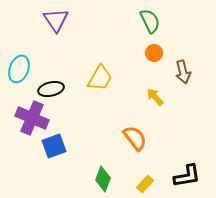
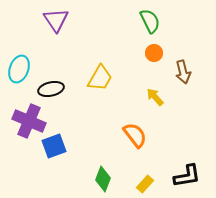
purple cross: moved 3 px left, 3 px down
orange semicircle: moved 3 px up
